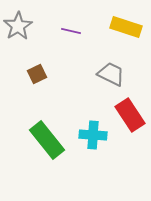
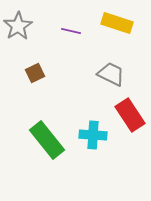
yellow rectangle: moved 9 px left, 4 px up
brown square: moved 2 px left, 1 px up
